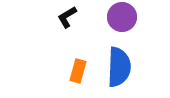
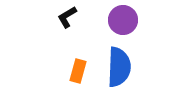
purple circle: moved 1 px right, 3 px down
